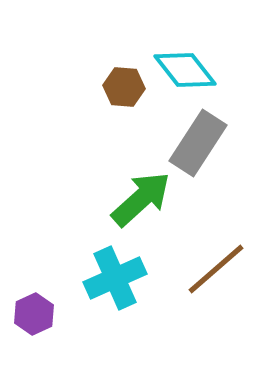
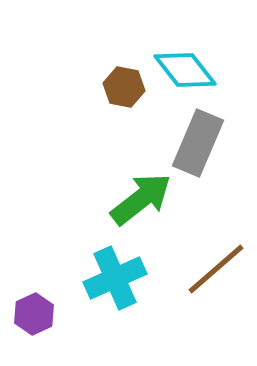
brown hexagon: rotated 6 degrees clockwise
gray rectangle: rotated 10 degrees counterclockwise
green arrow: rotated 4 degrees clockwise
